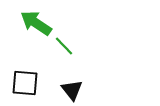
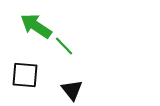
green arrow: moved 3 px down
black square: moved 8 px up
